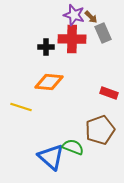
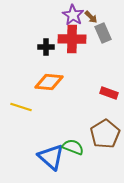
purple star: moved 1 px left; rotated 15 degrees clockwise
brown pentagon: moved 5 px right, 4 px down; rotated 12 degrees counterclockwise
